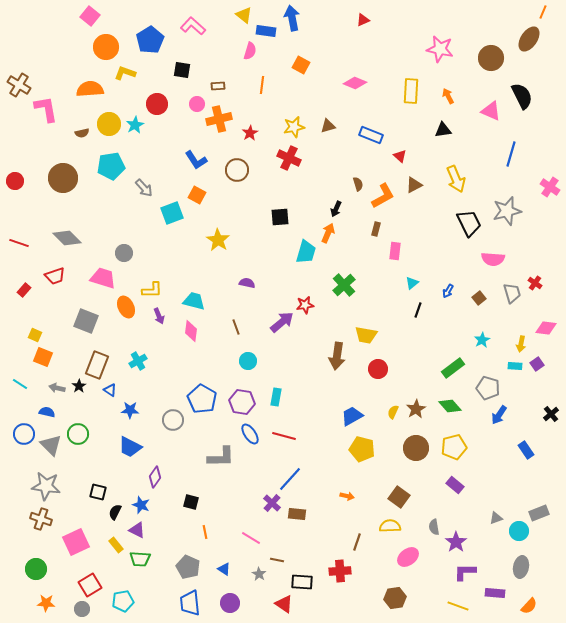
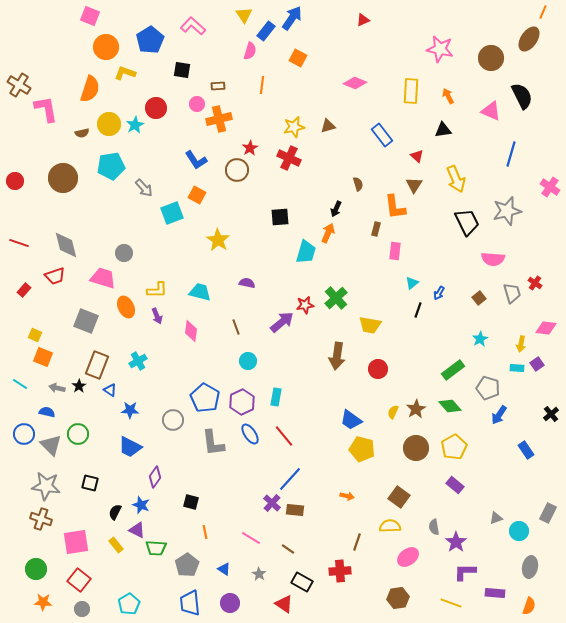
yellow triangle at (244, 15): rotated 18 degrees clockwise
pink square at (90, 16): rotated 18 degrees counterclockwise
blue arrow at (292, 18): rotated 45 degrees clockwise
blue rectangle at (266, 31): rotated 60 degrees counterclockwise
orange square at (301, 65): moved 3 px left, 7 px up
orange semicircle at (90, 89): rotated 112 degrees clockwise
red circle at (157, 104): moved 1 px left, 4 px down
red star at (250, 133): moved 15 px down
blue rectangle at (371, 135): moved 11 px right; rotated 30 degrees clockwise
red triangle at (400, 156): moved 17 px right
brown triangle at (414, 185): rotated 30 degrees counterclockwise
orange L-shape at (383, 196): moved 12 px right, 11 px down; rotated 112 degrees clockwise
black trapezoid at (469, 223): moved 2 px left, 1 px up
gray diamond at (67, 238): moved 1 px left, 7 px down; rotated 32 degrees clockwise
green cross at (344, 285): moved 8 px left, 13 px down
yellow L-shape at (152, 290): moved 5 px right
blue arrow at (448, 291): moved 9 px left, 2 px down
cyan trapezoid at (194, 301): moved 6 px right, 9 px up
purple arrow at (159, 316): moved 2 px left
yellow trapezoid at (366, 335): moved 4 px right, 10 px up
cyan star at (482, 340): moved 2 px left, 1 px up
cyan rectangle at (515, 366): moved 2 px right, 2 px down
green rectangle at (453, 368): moved 2 px down
blue pentagon at (202, 399): moved 3 px right, 1 px up
purple hexagon at (242, 402): rotated 25 degrees clockwise
blue trapezoid at (352, 416): moved 1 px left, 4 px down; rotated 115 degrees counterclockwise
red line at (284, 436): rotated 35 degrees clockwise
yellow pentagon at (454, 447): rotated 15 degrees counterclockwise
gray L-shape at (221, 457): moved 8 px left, 14 px up; rotated 84 degrees clockwise
black square at (98, 492): moved 8 px left, 9 px up
gray rectangle at (539, 513): moved 9 px right; rotated 42 degrees counterclockwise
brown rectangle at (297, 514): moved 2 px left, 4 px up
pink square at (76, 542): rotated 16 degrees clockwise
green trapezoid at (140, 559): moved 16 px right, 11 px up
brown line at (277, 560): moved 11 px right, 11 px up; rotated 24 degrees clockwise
gray pentagon at (188, 567): moved 1 px left, 2 px up; rotated 15 degrees clockwise
gray ellipse at (521, 567): moved 9 px right
black rectangle at (302, 582): rotated 25 degrees clockwise
red square at (90, 585): moved 11 px left, 5 px up; rotated 20 degrees counterclockwise
brown hexagon at (395, 598): moved 3 px right
cyan pentagon at (123, 601): moved 6 px right, 3 px down; rotated 20 degrees counterclockwise
orange star at (46, 603): moved 3 px left, 1 px up
yellow line at (458, 606): moved 7 px left, 3 px up
orange semicircle at (529, 606): rotated 24 degrees counterclockwise
